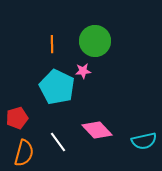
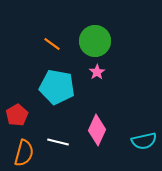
orange line: rotated 54 degrees counterclockwise
pink star: moved 14 px right, 1 px down; rotated 28 degrees counterclockwise
cyan pentagon: rotated 16 degrees counterclockwise
red pentagon: moved 3 px up; rotated 15 degrees counterclockwise
pink diamond: rotated 68 degrees clockwise
white line: rotated 40 degrees counterclockwise
